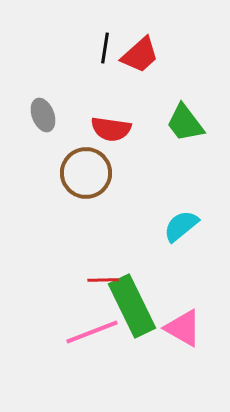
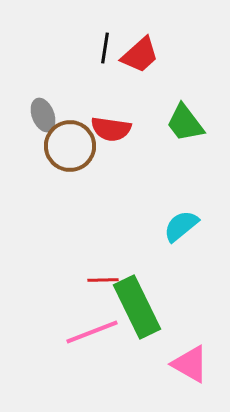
brown circle: moved 16 px left, 27 px up
green rectangle: moved 5 px right, 1 px down
pink triangle: moved 7 px right, 36 px down
